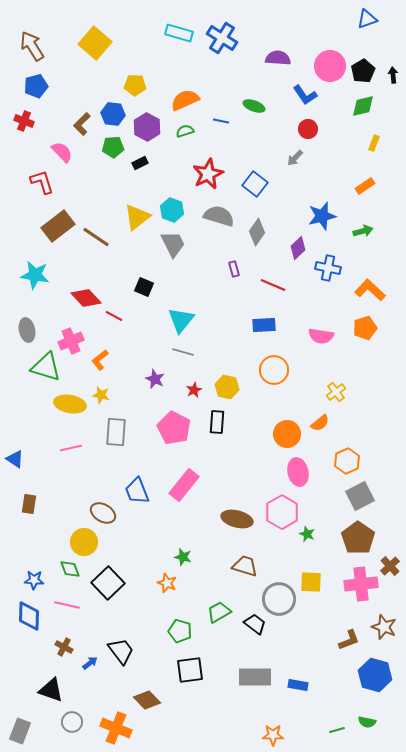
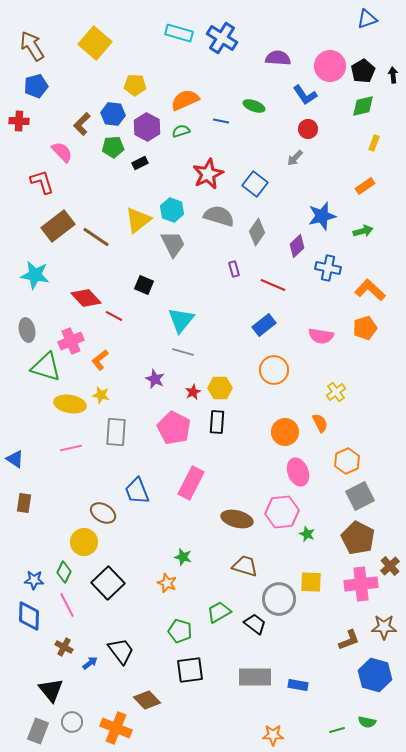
red cross at (24, 121): moved 5 px left; rotated 18 degrees counterclockwise
green semicircle at (185, 131): moved 4 px left
yellow triangle at (137, 217): moved 1 px right, 3 px down
purple diamond at (298, 248): moved 1 px left, 2 px up
black square at (144, 287): moved 2 px up
blue rectangle at (264, 325): rotated 35 degrees counterclockwise
yellow hexagon at (227, 387): moved 7 px left, 1 px down; rotated 15 degrees counterclockwise
red star at (194, 390): moved 1 px left, 2 px down
orange semicircle at (320, 423): rotated 78 degrees counterclockwise
orange circle at (287, 434): moved 2 px left, 2 px up
pink ellipse at (298, 472): rotated 8 degrees counterclockwise
pink rectangle at (184, 485): moved 7 px right, 2 px up; rotated 12 degrees counterclockwise
brown rectangle at (29, 504): moved 5 px left, 1 px up
pink hexagon at (282, 512): rotated 24 degrees clockwise
brown pentagon at (358, 538): rotated 8 degrees counterclockwise
green diamond at (70, 569): moved 6 px left, 3 px down; rotated 45 degrees clockwise
pink line at (67, 605): rotated 50 degrees clockwise
brown star at (384, 627): rotated 20 degrees counterclockwise
black triangle at (51, 690): rotated 32 degrees clockwise
gray rectangle at (20, 731): moved 18 px right
